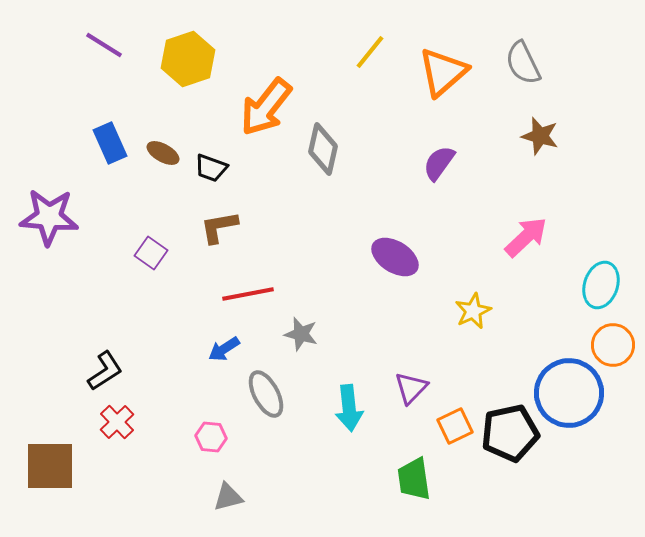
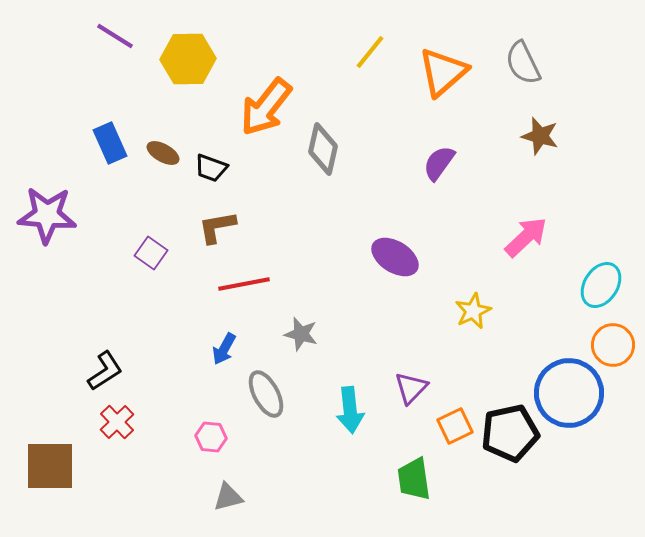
purple line: moved 11 px right, 9 px up
yellow hexagon: rotated 18 degrees clockwise
purple star: moved 2 px left, 2 px up
brown L-shape: moved 2 px left
cyan ellipse: rotated 15 degrees clockwise
red line: moved 4 px left, 10 px up
blue arrow: rotated 28 degrees counterclockwise
cyan arrow: moved 1 px right, 2 px down
